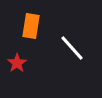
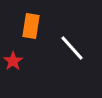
red star: moved 4 px left, 2 px up
